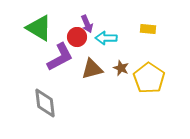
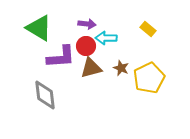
purple arrow: rotated 60 degrees counterclockwise
yellow rectangle: rotated 35 degrees clockwise
red circle: moved 9 px right, 9 px down
purple L-shape: moved 1 px right; rotated 24 degrees clockwise
brown triangle: moved 1 px left, 1 px up
yellow pentagon: rotated 12 degrees clockwise
gray diamond: moved 8 px up
